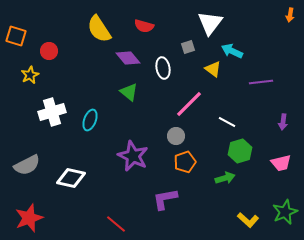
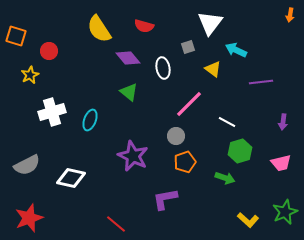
cyan arrow: moved 4 px right, 1 px up
green arrow: rotated 36 degrees clockwise
